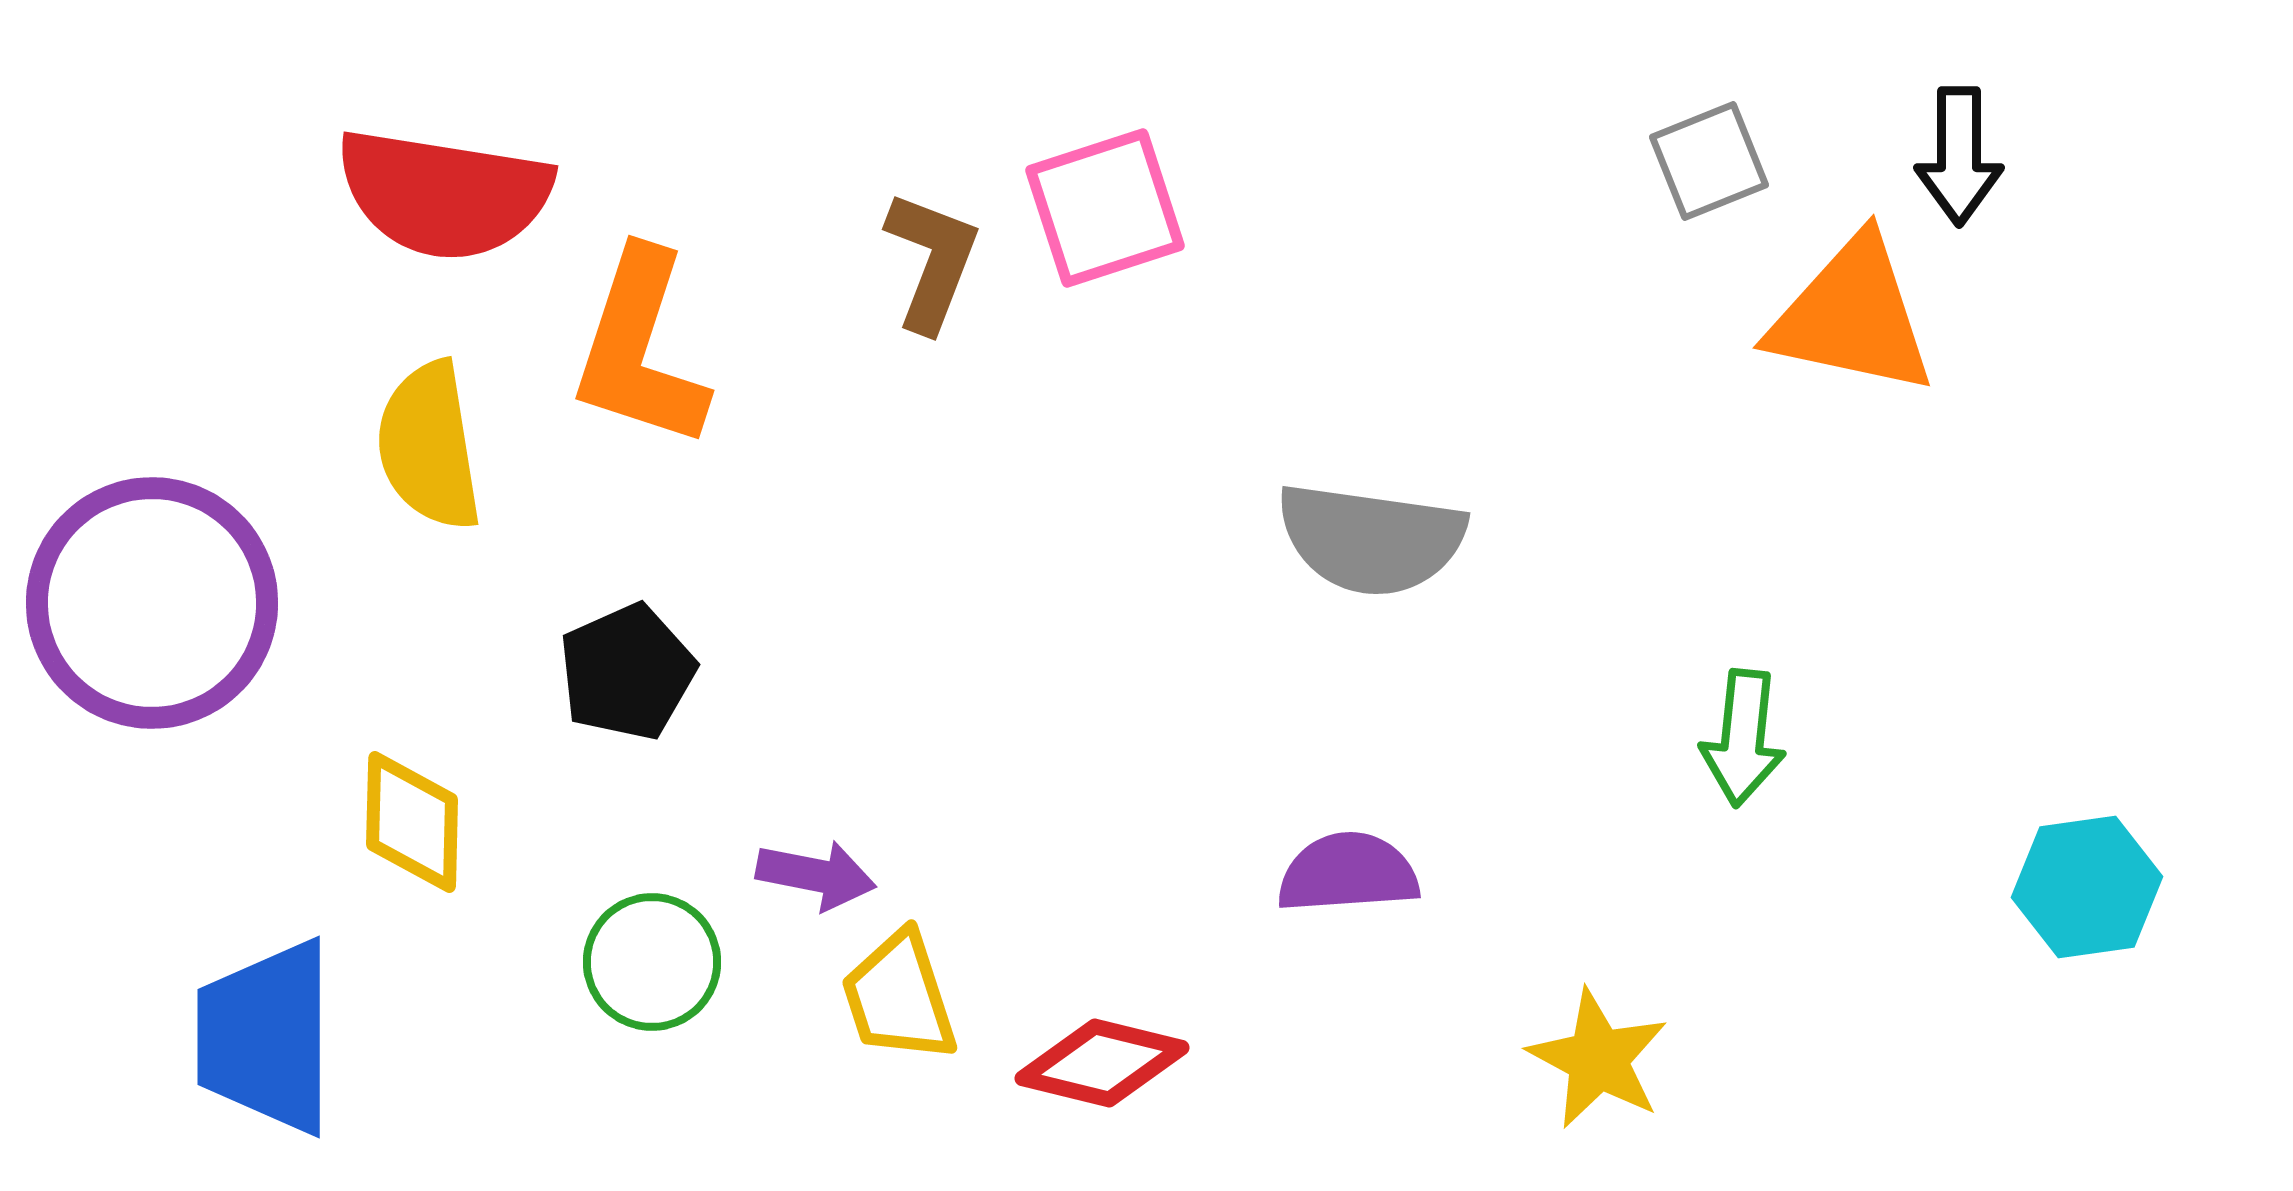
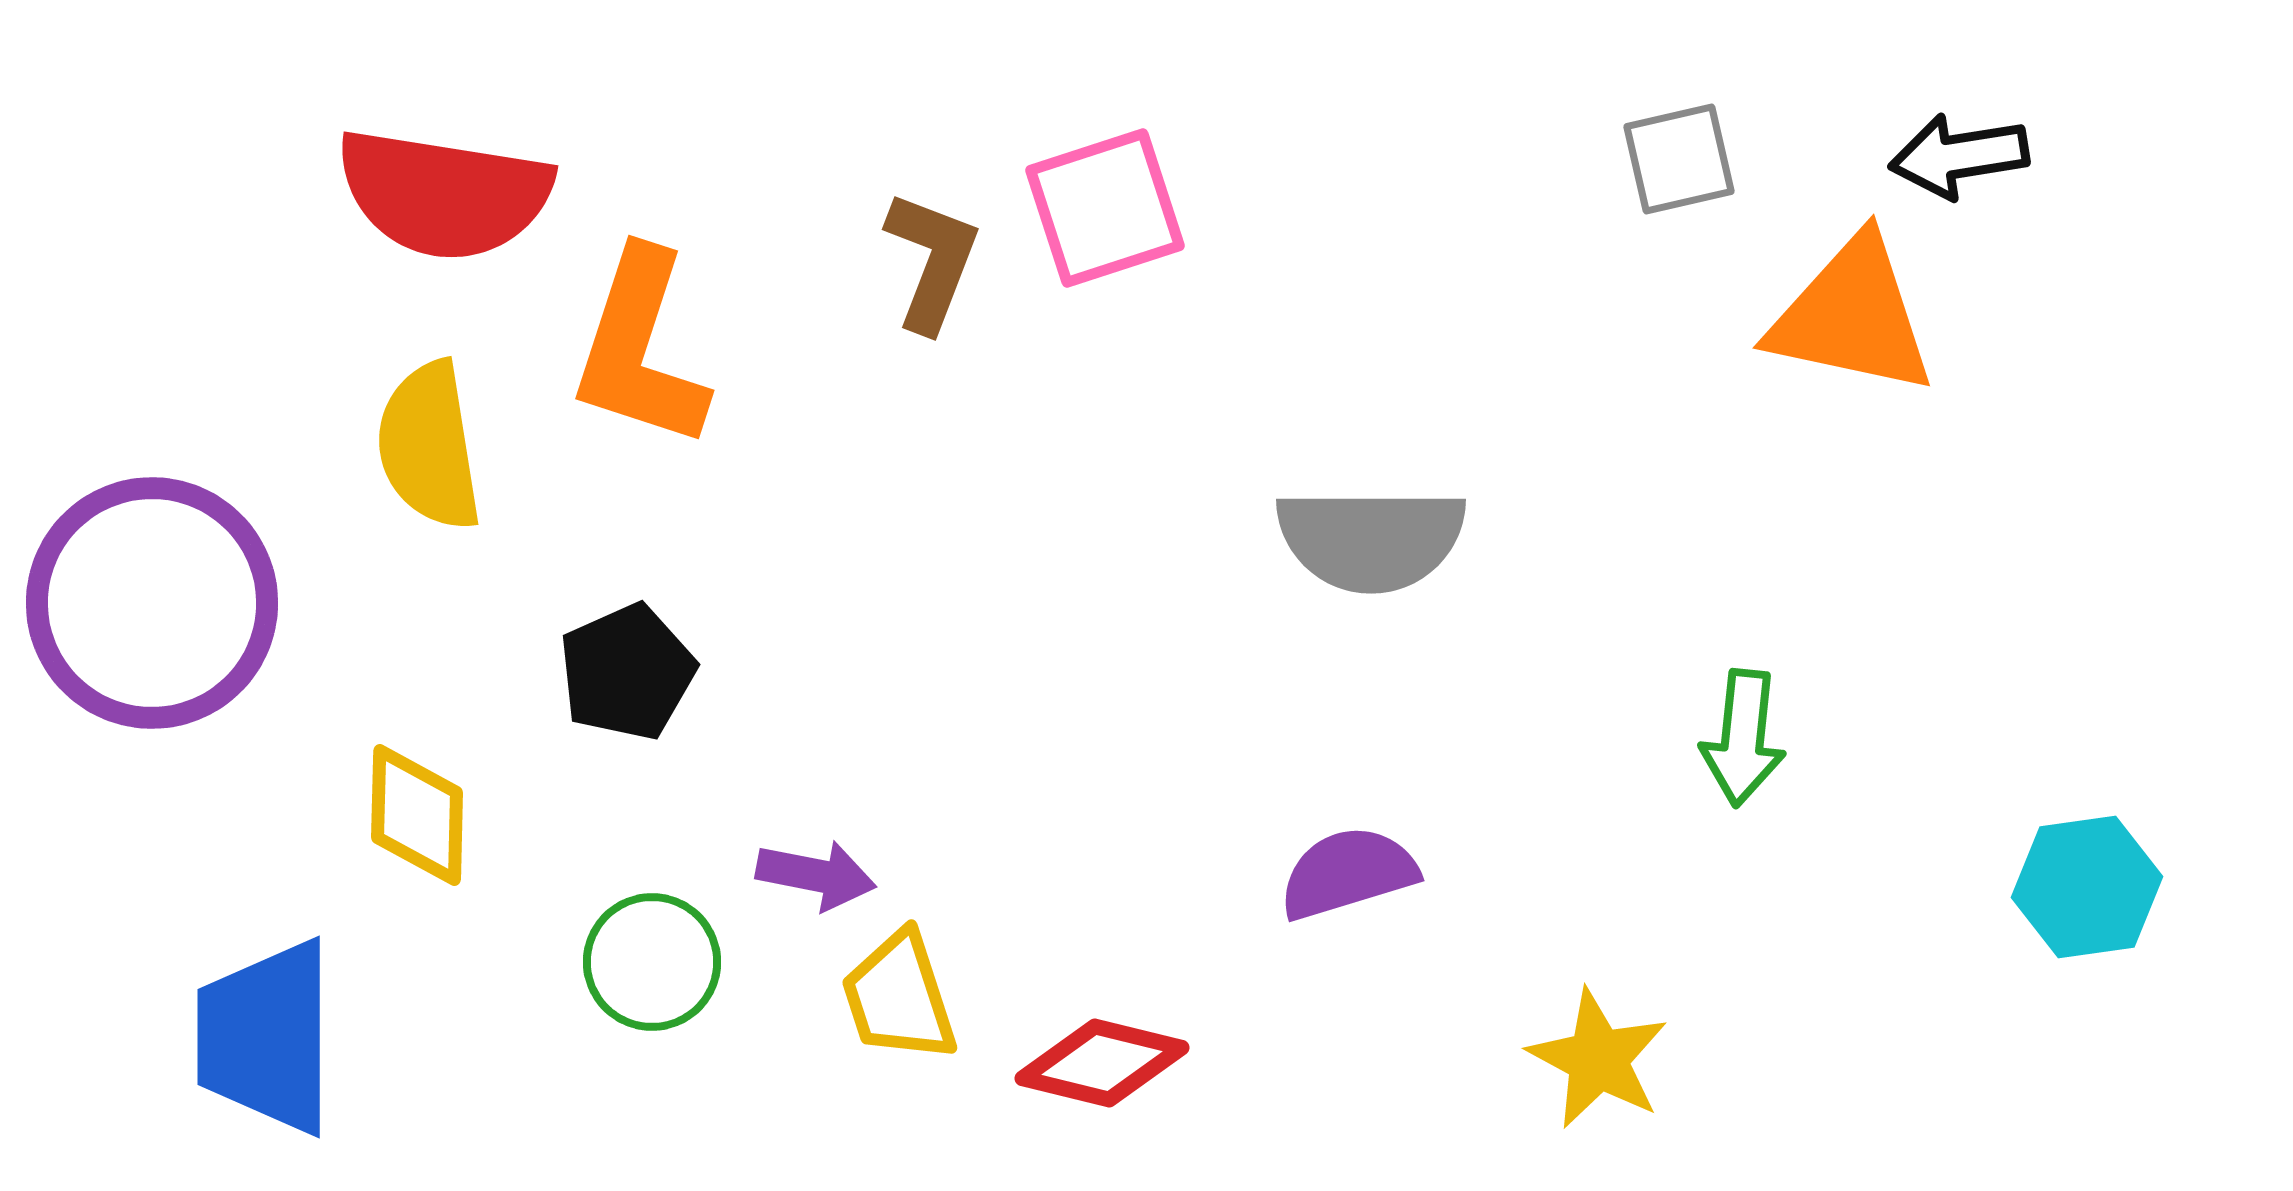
black arrow: rotated 81 degrees clockwise
gray square: moved 30 px left, 2 px up; rotated 9 degrees clockwise
gray semicircle: rotated 8 degrees counterclockwise
yellow diamond: moved 5 px right, 7 px up
purple semicircle: rotated 13 degrees counterclockwise
